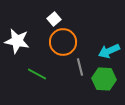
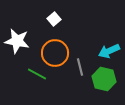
orange circle: moved 8 px left, 11 px down
green hexagon: rotated 10 degrees clockwise
